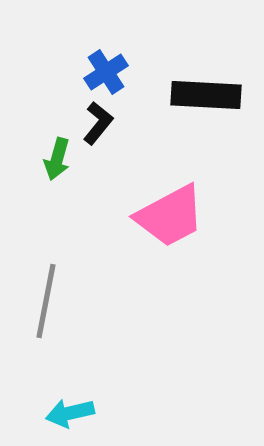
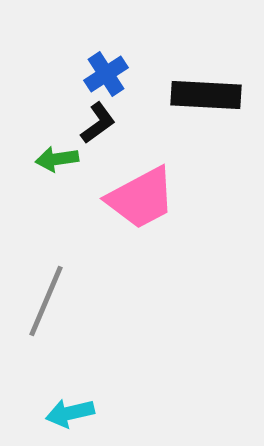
blue cross: moved 2 px down
black L-shape: rotated 15 degrees clockwise
green arrow: rotated 66 degrees clockwise
pink trapezoid: moved 29 px left, 18 px up
gray line: rotated 12 degrees clockwise
